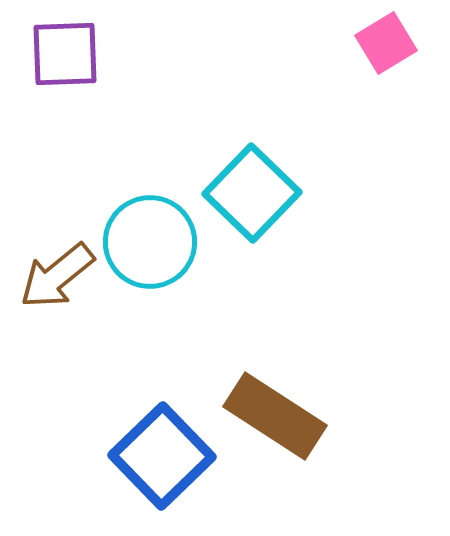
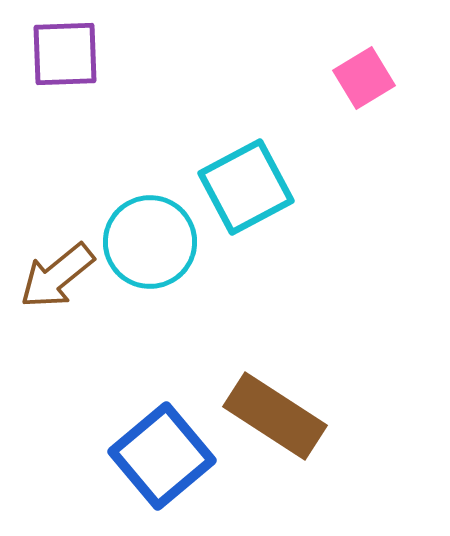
pink square: moved 22 px left, 35 px down
cyan square: moved 6 px left, 6 px up; rotated 18 degrees clockwise
blue square: rotated 4 degrees clockwise
